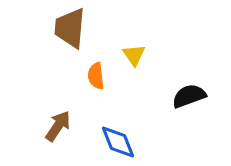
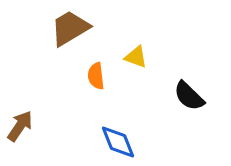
brown trapezoid: rotated 54 degrees clockwise
yellow triangle: moved 2 px right, 2 px down; rotated 35 degrees counterclockwise
black semicircle: rotated 116 degrees counterclockwise
brown arrow: moved 38 px left
